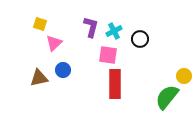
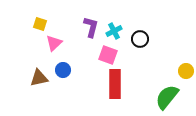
pink square: rotated 12 degrees clockwise
yellow circle: moved 2 px right, 5 px up
